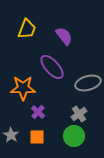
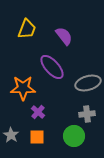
gray cross: moved 8 px right; rotated 28 degrees clockwise
